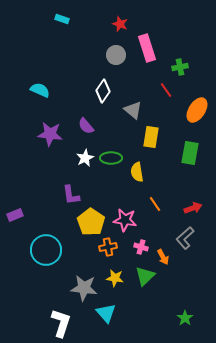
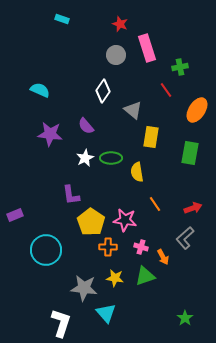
orange cross: rotated 12 degrees clockwise
green triangle: rotated 25 degrees clockwise
